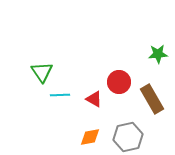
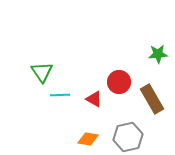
orange diamond: moved 2 px left, 2 px down; rotated 20 degrees clockwise
